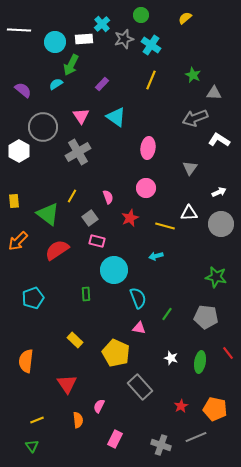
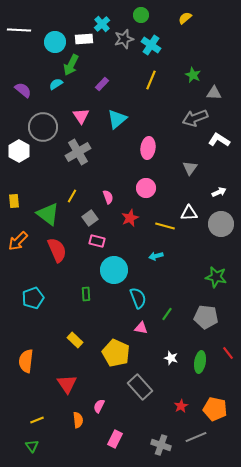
cyan triangle at (116, 117): moved 1 px right, 2 px down; rotated 45 degrees clockwise
red semicircle at (57, 250): rotated 100 degrees clockwise
pink triangle at (139, 328): moved 2 px right
